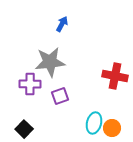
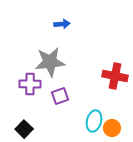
blue arrow: rotated 56 degrees clockwise
cyan ellipse: moved 2 px up
